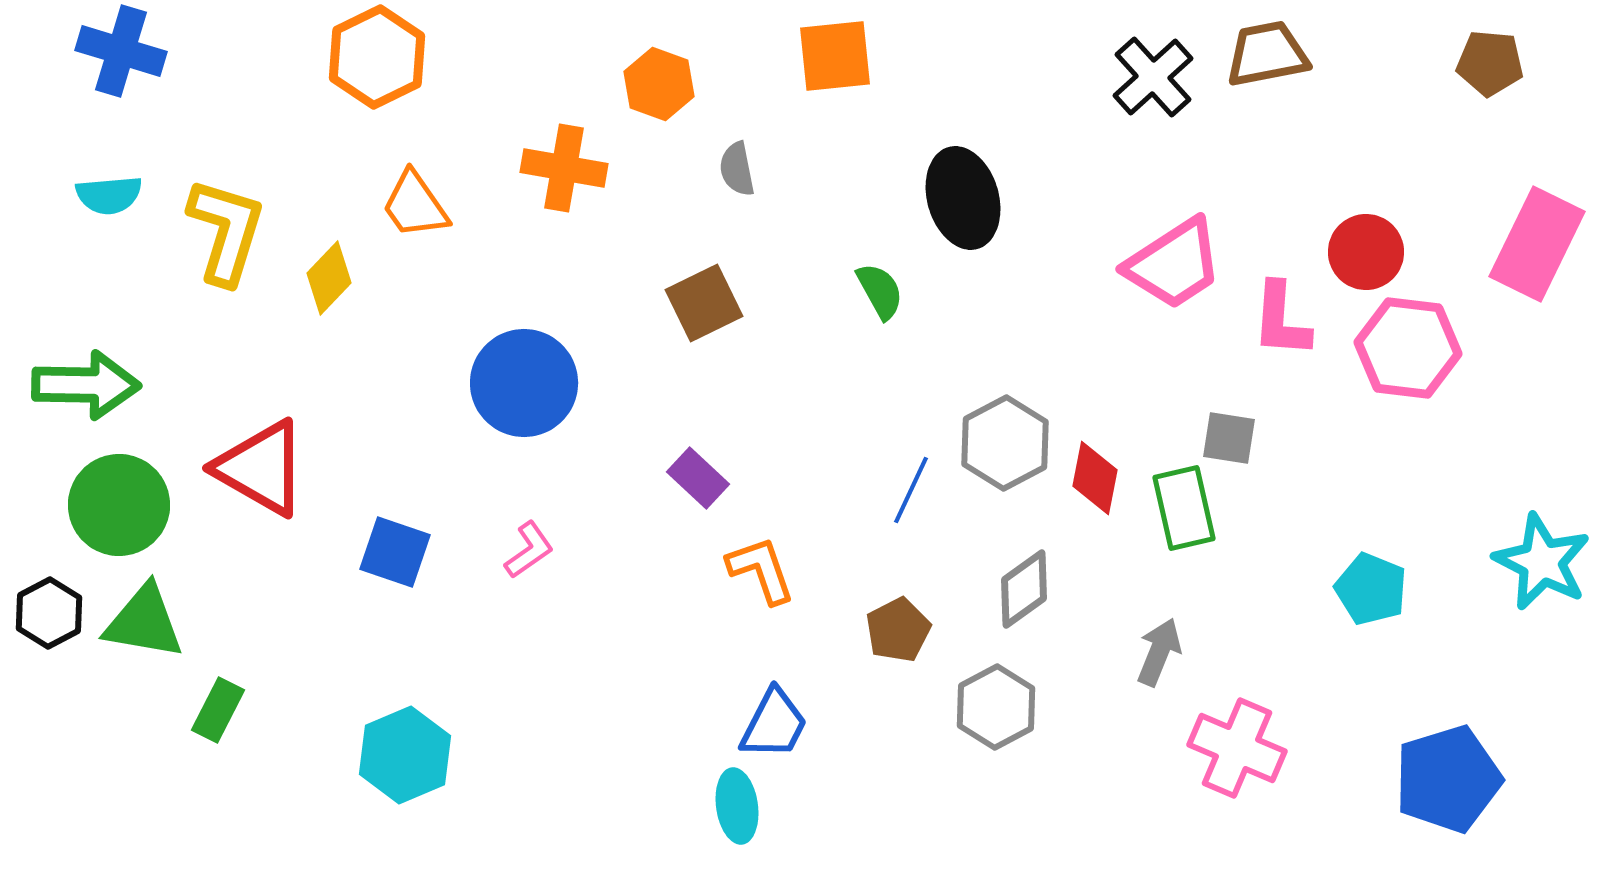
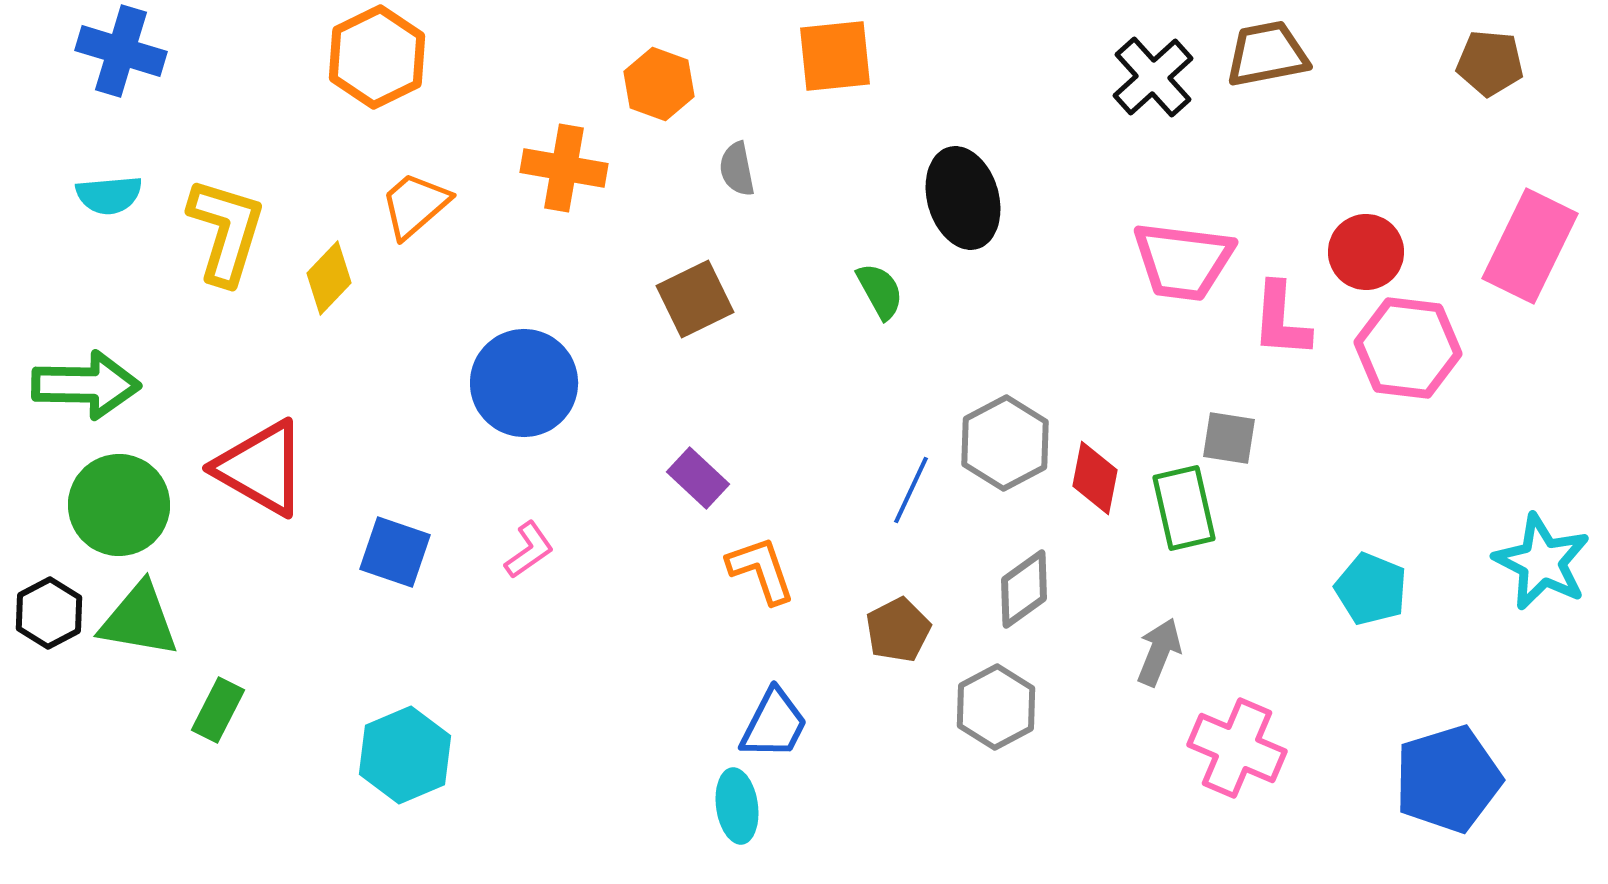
orange trapezoid at (415, 205): rotated 84 degrees clockwise
pink rectangle at (1537, 244): moved 7 px left, 2 px down
pink trapezoid at (1174, 264): moved 9 px right, 3 px up; rotated 40 degrees clockwise
brown square at (704, 303): moved 9 px left, 4 px up
green triangle at (144, 622): moved 5 px left, 2 px up
